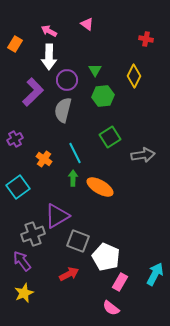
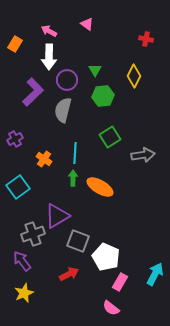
cyan line: rotated 30 degrees clockwise
